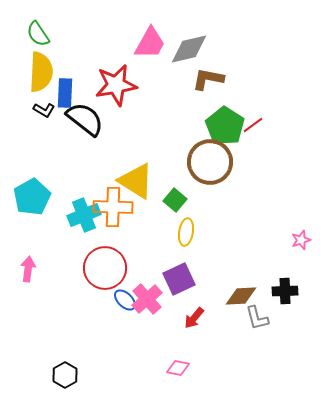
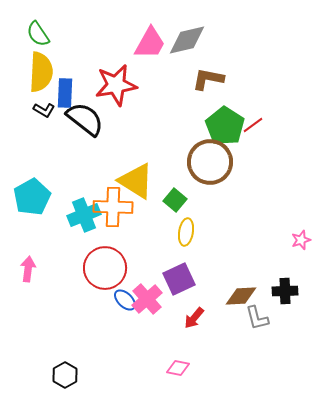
gray diamond: moved 2 px left, 9 px up
